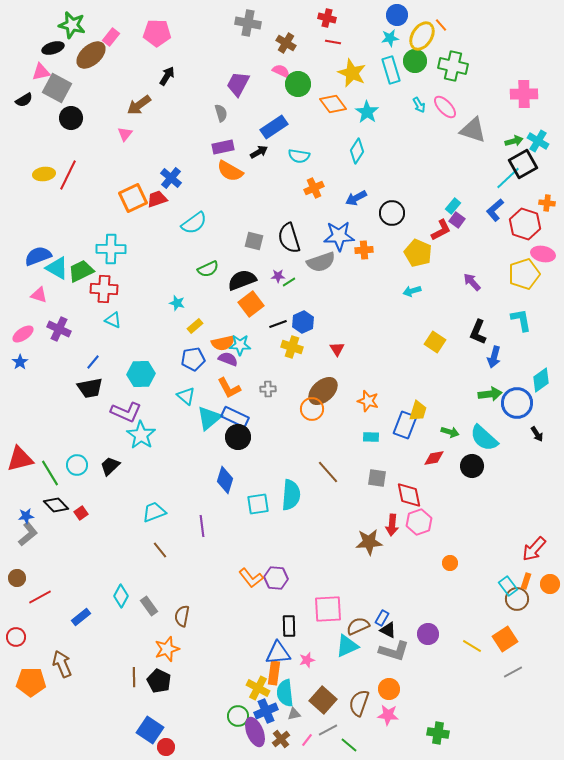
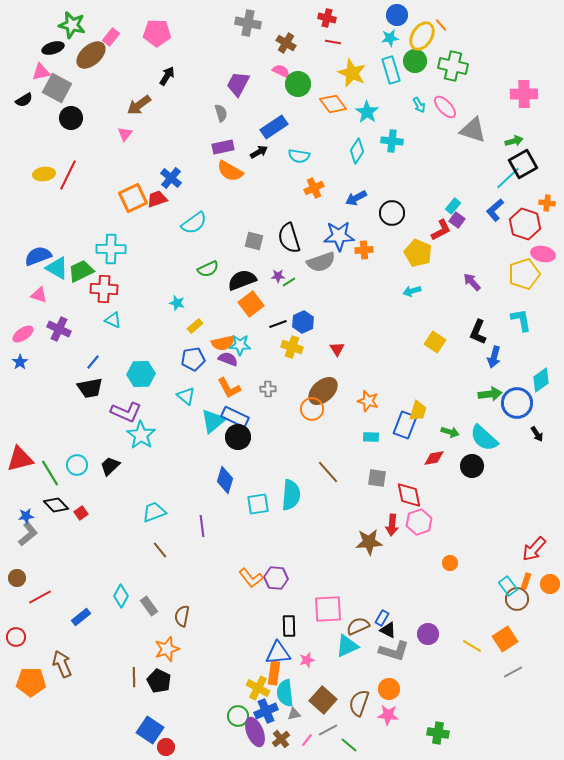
cyan cross at (538, 141): moved 146 px left; rotated 25 degrees counterclockwise
cyan triangle at (209, 418): moved 4 px right, 3 px down
